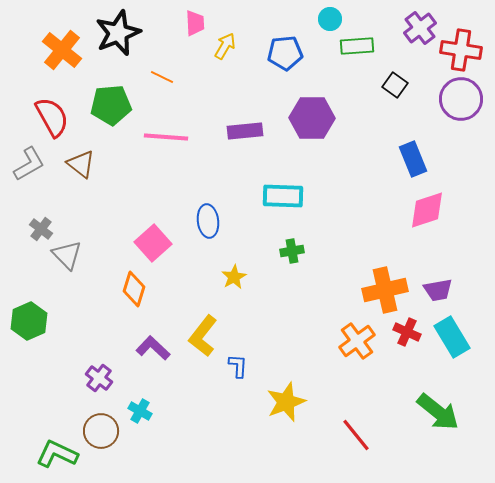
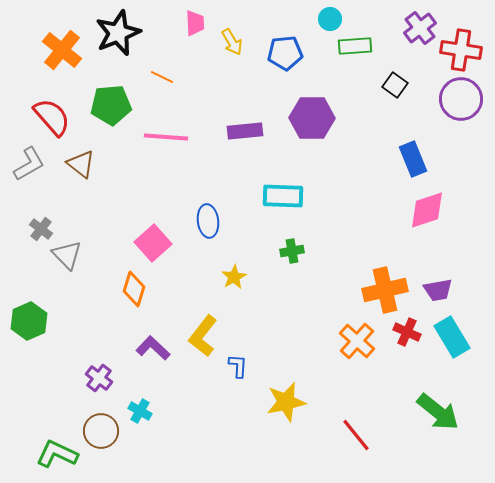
yellow arrow at (225, 46): moved 7 px right, 4 px up; rotated 120 degrees clockwise
green rectangle at (357, 46): moved 2 px left
red semicircle at (52, 117): rotated 12 degrees counterclockwise
orange cross at (357, 341): rotated 12 degrees counterclockwise
yellow star at (286, 402): rotated 9 degrees clockwise
